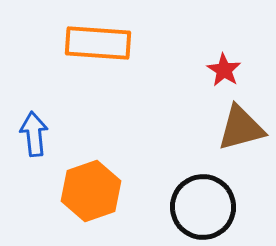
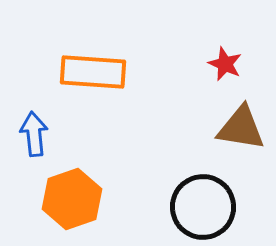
orange rectangle: moved 5 px left, 29 px down
red star: moved 1 px right, 6 px up; rotated 8 degrees counterclockwise
brown triangle: rotated 24 degrees clockwise
orange hexagon: moved 19 px left, 8 px down
